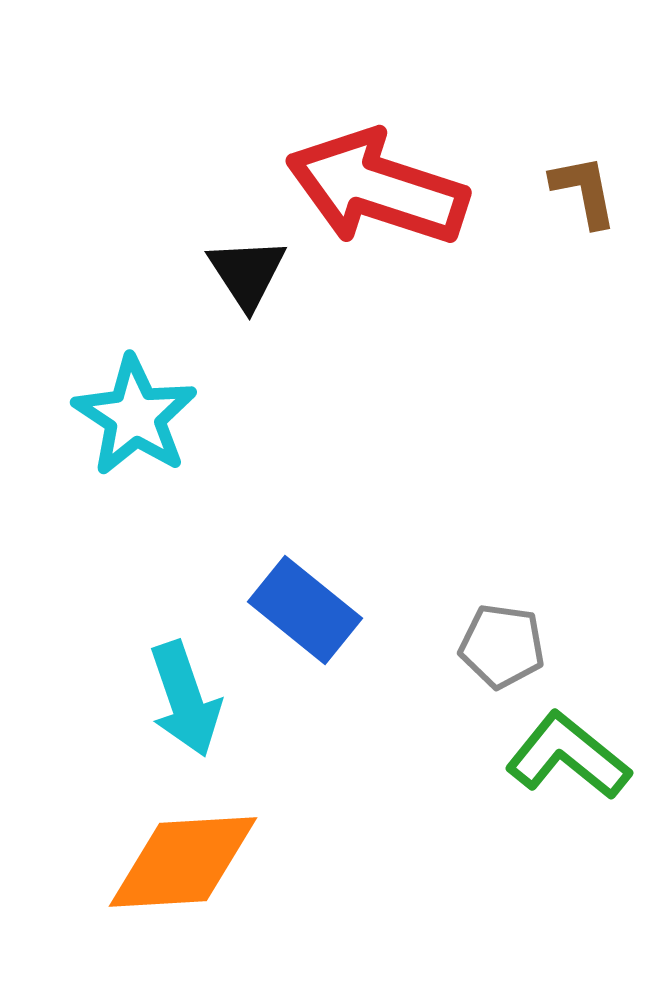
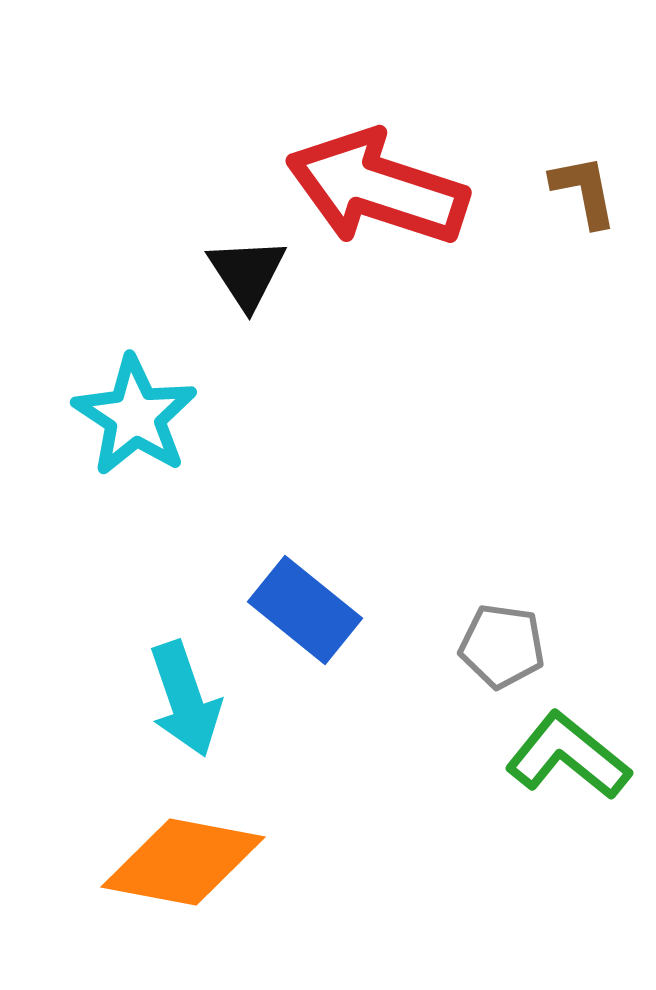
orange diamond: rotated 14 degrees clockwise
